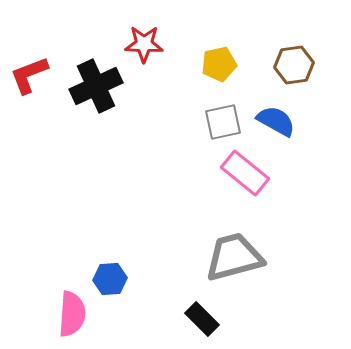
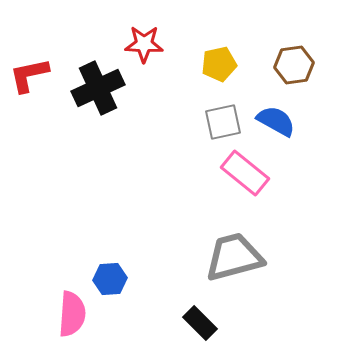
red L-shape: rotated 9 degrees clockwise
black cross: moved 2 px right, 2 px down
black rectangle: moved 2 px left, 4 px down
